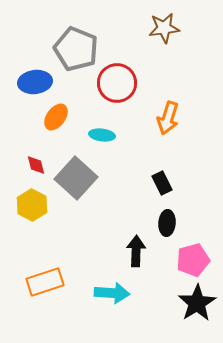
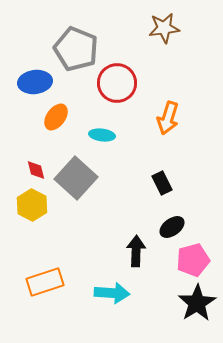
red diamond: moved 5 px down
black ellipse: moved 5 px right, 4 px down; rotated 50 degrees clockwise
